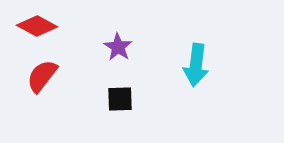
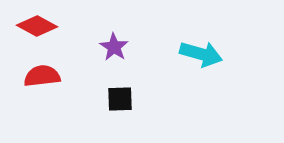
purple star: moved 4 px left
cyan arrow: moved 5 px right, 11 px up; rotated 81 degrees counterclockwise
red semicircle: rotated 45 degrees clockwise
